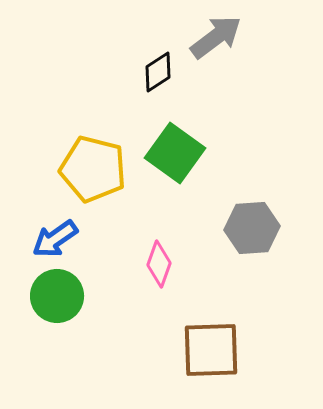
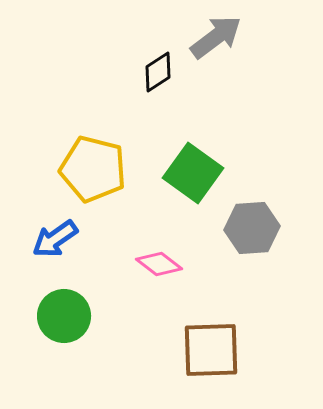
green square: moved 18 px right, 20 px down
pink diamond: rotated 72 degrees counterclockwise
green circle: moved 7 px right, 20 px down
